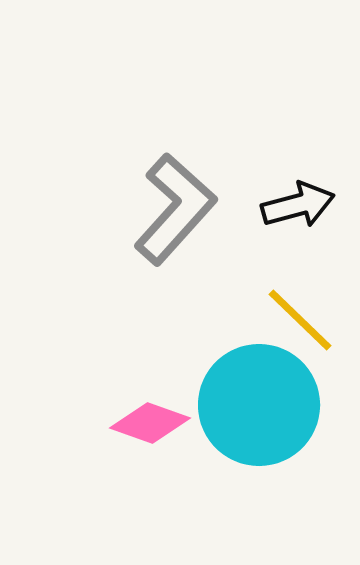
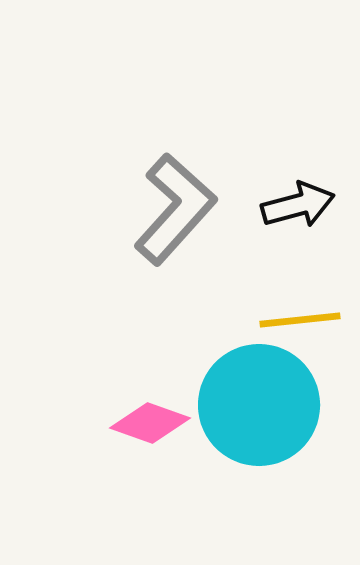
yellow line: rotated 50 degrees counterclockwise
